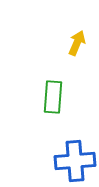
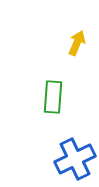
blue cross: moved 2 px up; rotated 21 degrees counterclockwise
